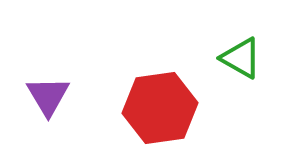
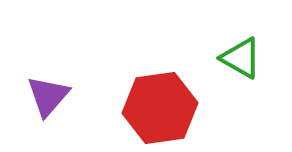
purple triangle: rotated 12 degrees clockwise
